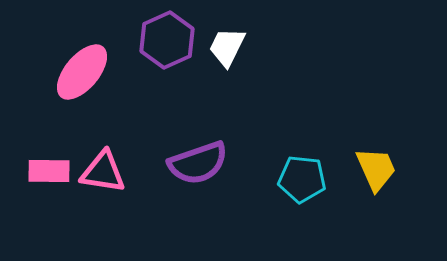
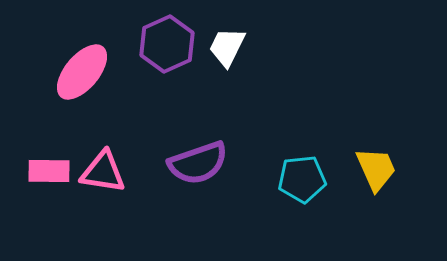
purple hexagon: moved 4 px down
cyan pentagon: rotated 12 degrees counterclockwise
